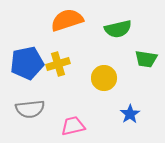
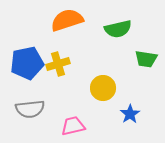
yellow circle: moved 1 px left, 10 px down
